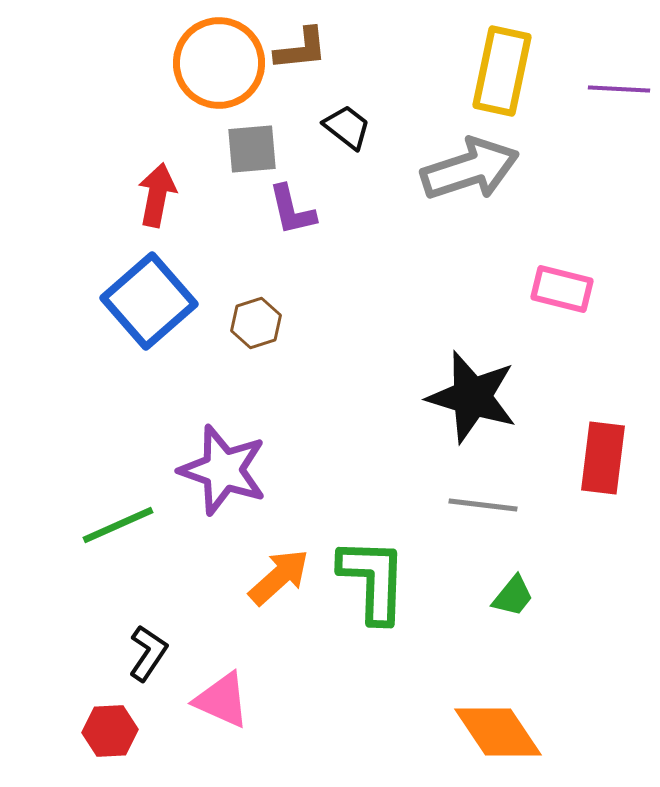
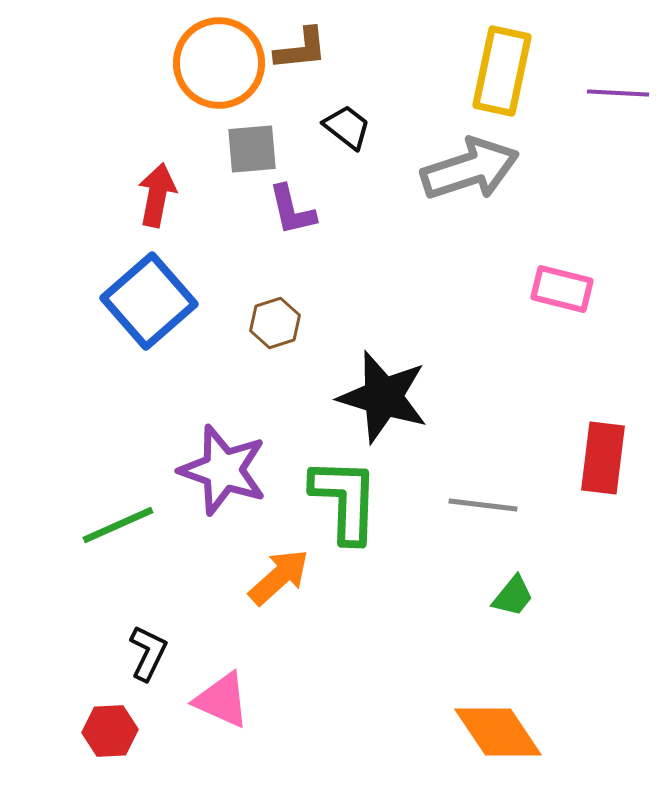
purple line: moved 1 px left, 4 px down
brown hexagon: moved 19 px right
black star: moved 89 px left
green L-shape: moved 28 px left, 80 px up
black L-shape: rotated 8 degrees counterclockwise
